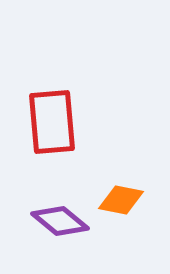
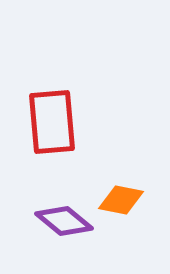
purple diamond: moved 4 px right
